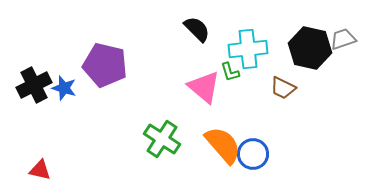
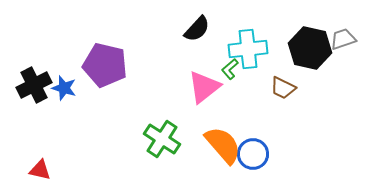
black semicircle: rotated 88 degrees clockwise
green L-shape: moved 3 px up; rotated 65 degrees clockwise
pink triangle: rotated 42 degrees clockwise
